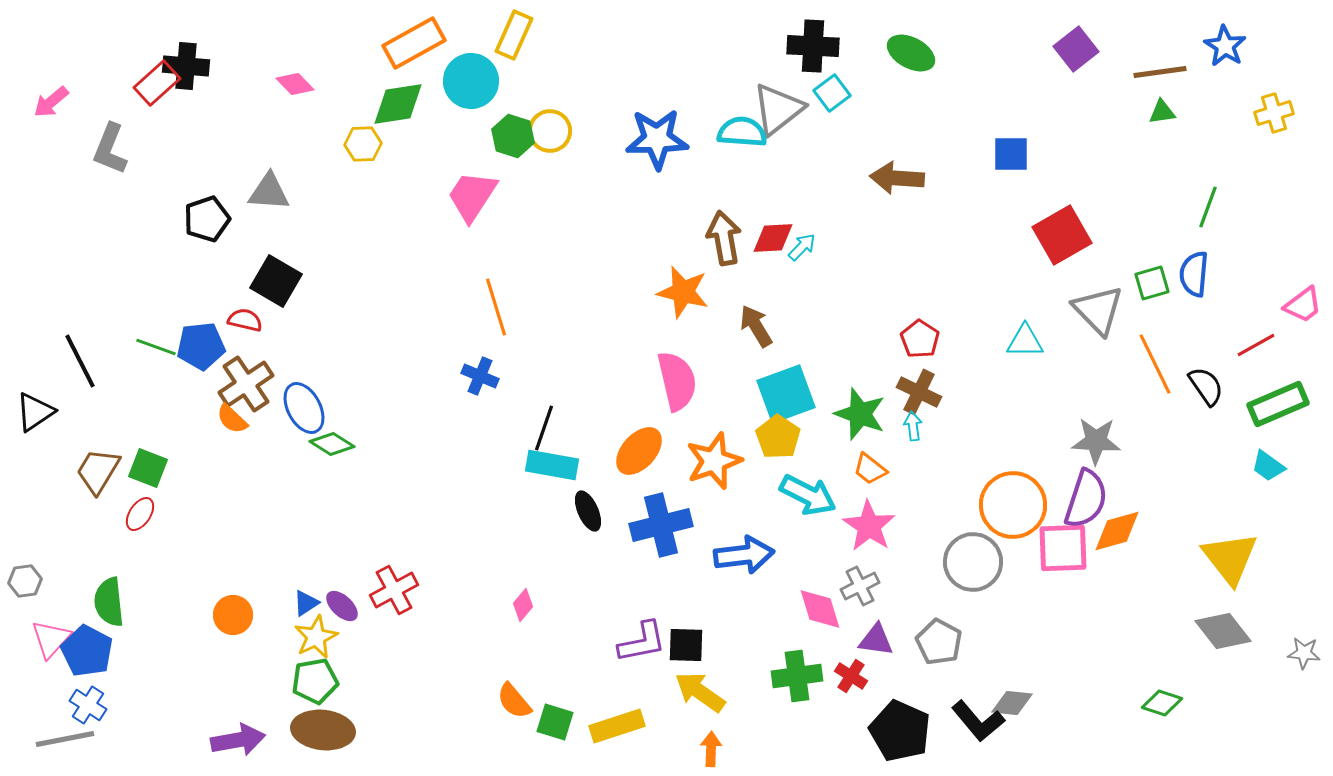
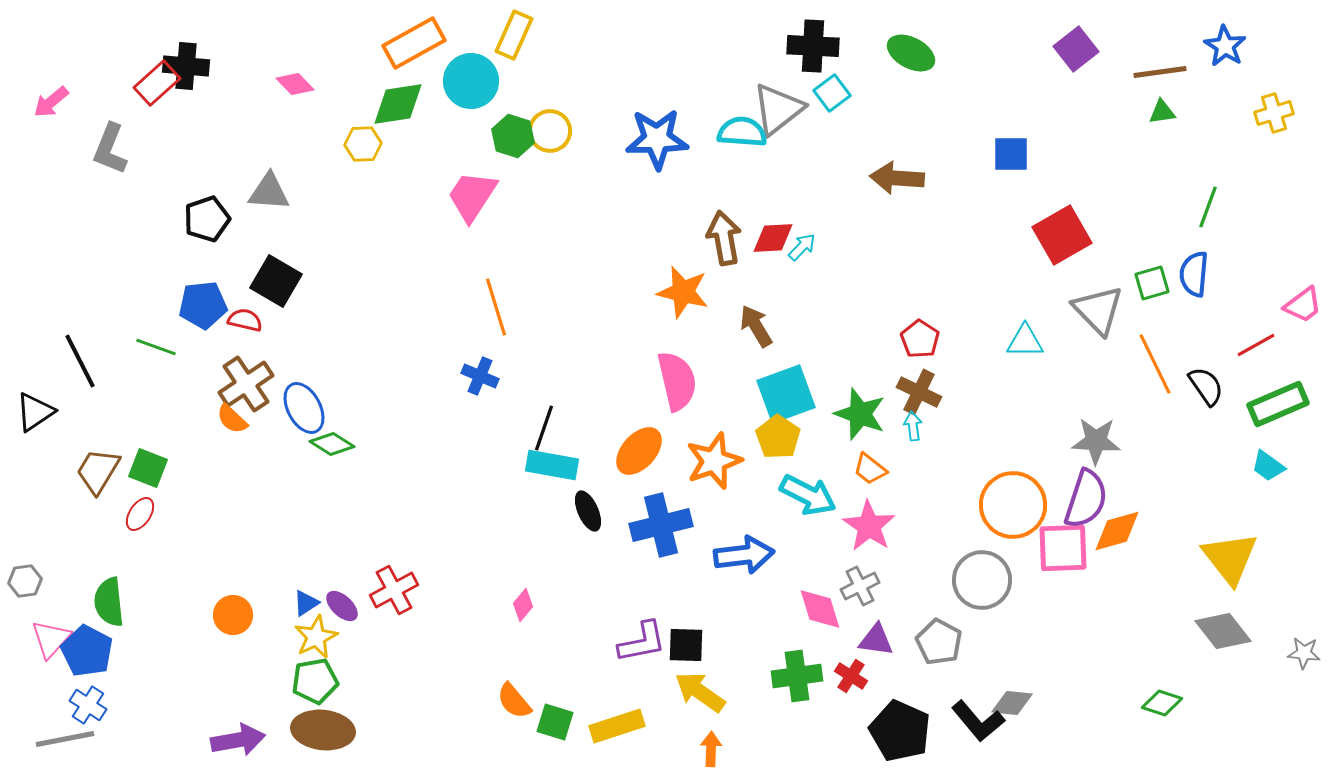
blue pentagon at (201, 346): moved 2 px right, 41 px up
gray circle at (973, 562): moved 9 px right, 18 px down
